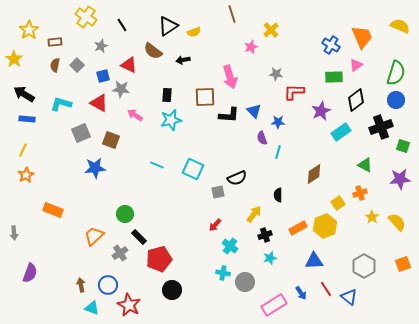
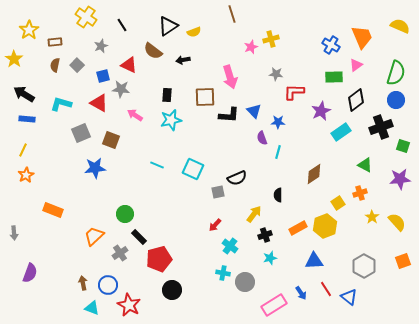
yellow cross at (271, 30): moved 9 px down; rotated 28 degrees clockwise
orange square at (403, 264): moved 3 px up
brown arrow at (81, 285): moved 2 px right, 2 px up
